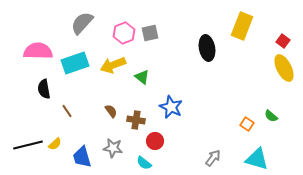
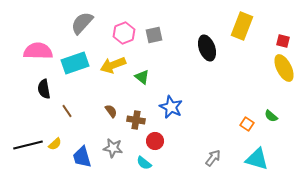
gray square: moved 4 px right, 2 px down
red square: rotated 24 degrees counterclockwise
black ellipse: rotated 10 degrees counterclockwise
